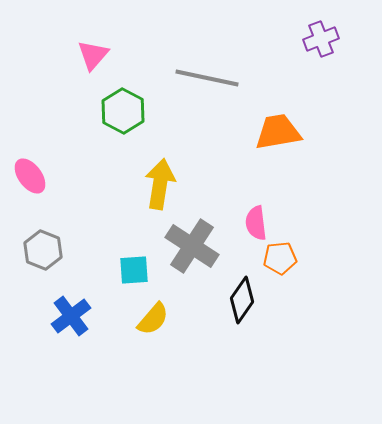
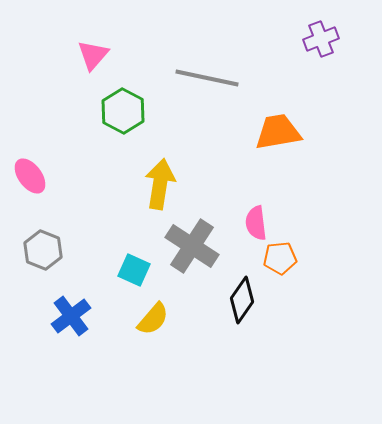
cyan square: rotated 28 degrees clockwise
